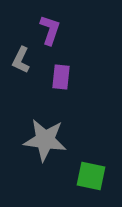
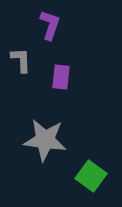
purple L-shape: moved 5 px up
gray L-shape: rotated 152 degrees clockwise
green square: rotated 24 degrees clockwise
